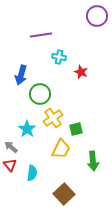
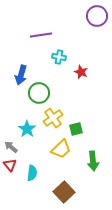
green circle: moved 1 px left, 1 px up
yellow trapezoid: rotated 20 degrees clockwise
brown square: moved 2 px up
